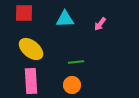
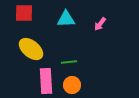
cyan triangle: moved 1 px right
green line: moved 7 px left
pink rectangle: moved 15 px right
